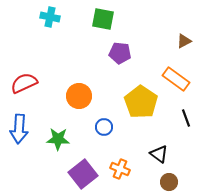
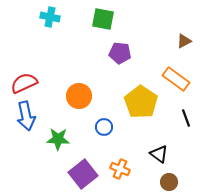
blue arrow: moved 7 px right, 13 px up; rotated 16 degrees counterclockwise
